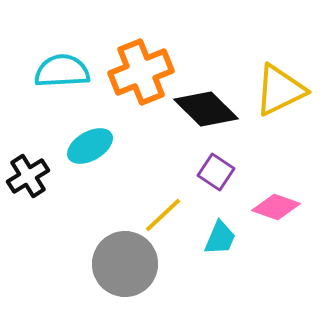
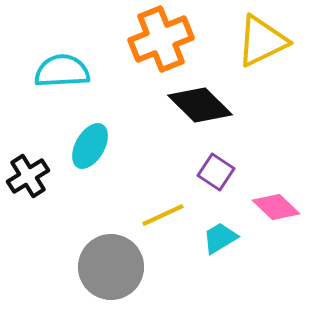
orange cross: moved 20 px right, 33 px up
yellow triangle: moved 18 px left, 49 px up
black diamond: moved 6 px left, 4 px up
cyan ellipse: rotated 30 degrees counterclockwise
pink diamond: rotated 24 degrees clockwise
yellow line: rotated 18 degrees clockwise
cyan trapezoid: rotated 144 degrees counterclockwise
gray circle: moved 14 px left, 3 px down
